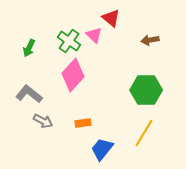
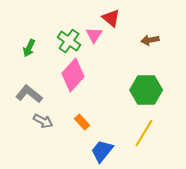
pink triangle: rotated 18 degrees clockwise
orange rectangle: moved 1 px left, 1 px up; rotated 56 degrees clockwise
blue trapezoid: moved 2 px down
